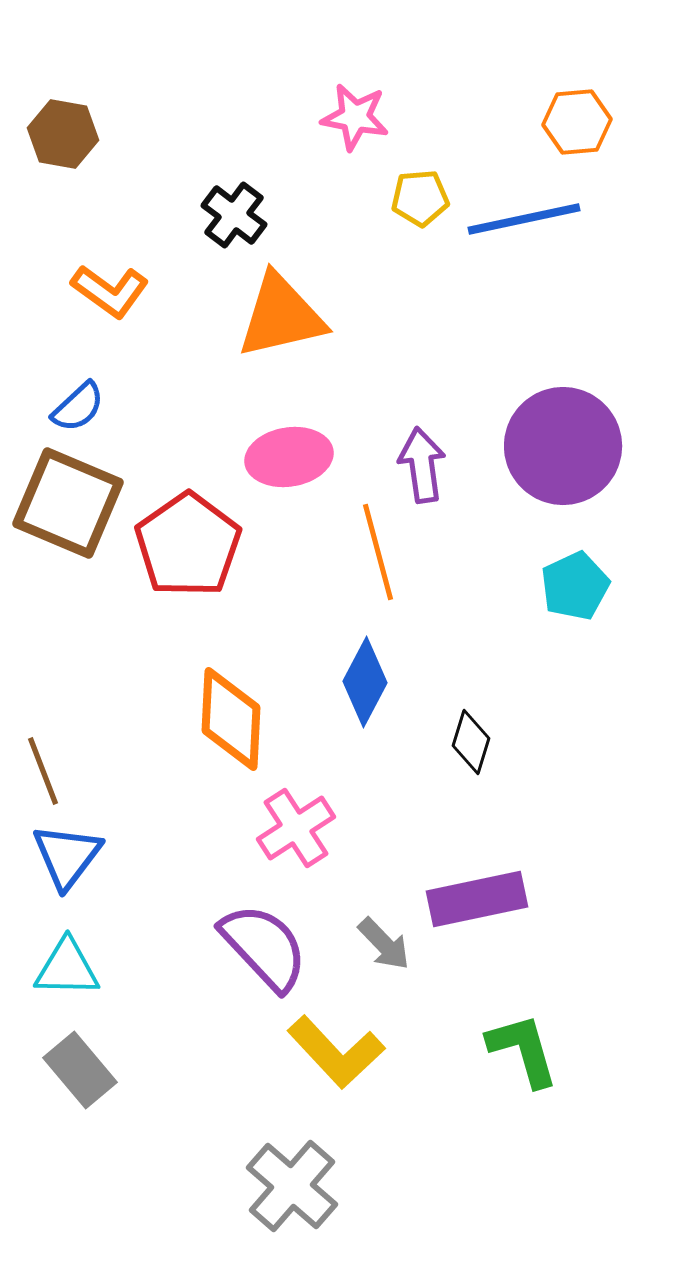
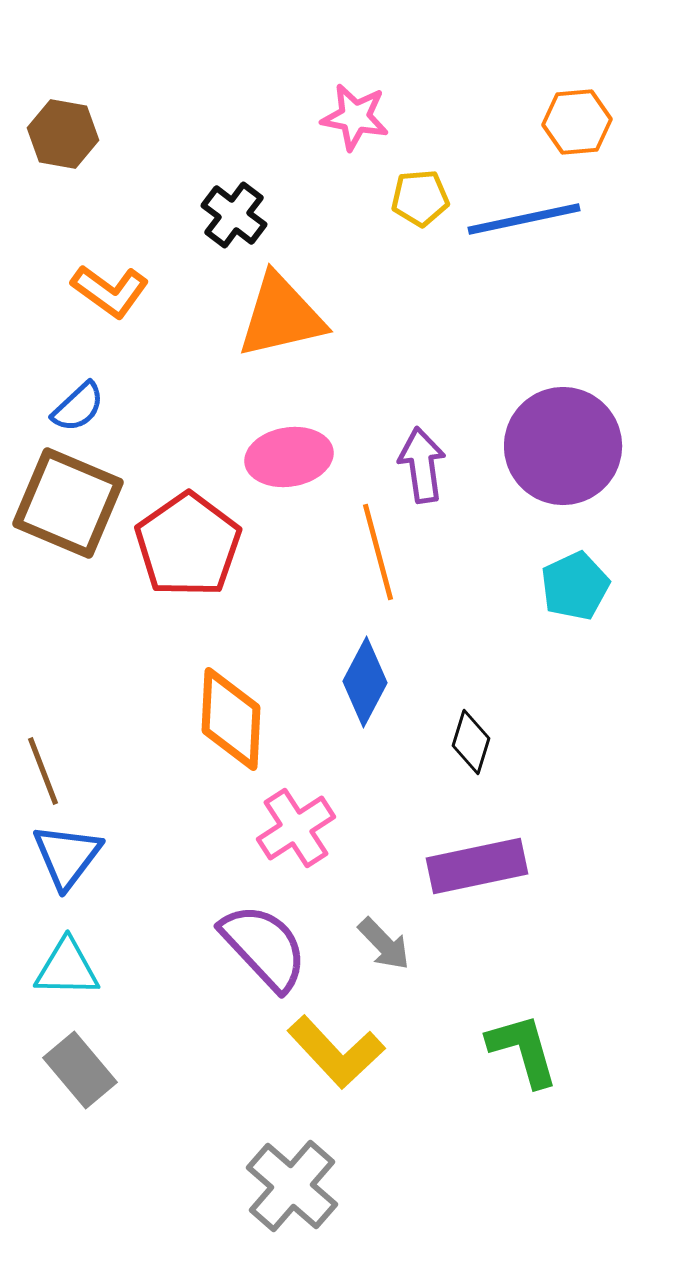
purple rectangle: moved 33 px up
